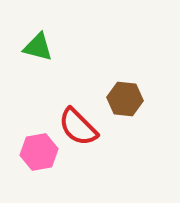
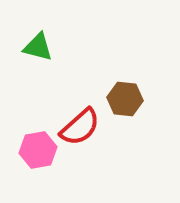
red semicircle: moved 2 px right; rotated 87 degrees counterclockwise
pink hexagon: moved 1 px left, 2 px up
